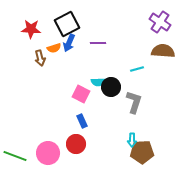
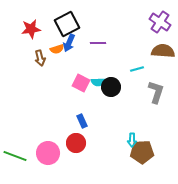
red star: rotated 12 degrees counterclockwise
orange semicircle: moved 3 px right, 1 px down
pink square: moved 11 px up
gray L-shape: moved 22 px right, 10 px up
red circle: moved 1 px up
